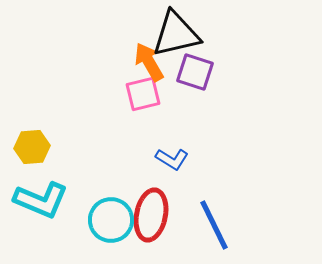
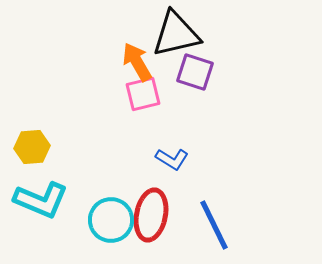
orange arrow: moved 12 px left
